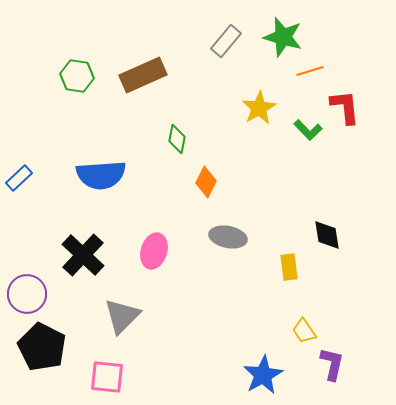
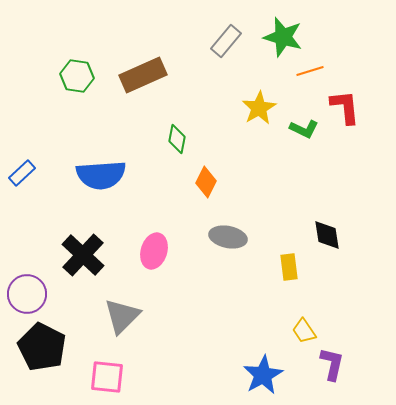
green L-shape: moved 4 px left, 1 px up; rotated 20 degrees counterclockwise
blue rectangle: moved 3 px right, 5 px up
